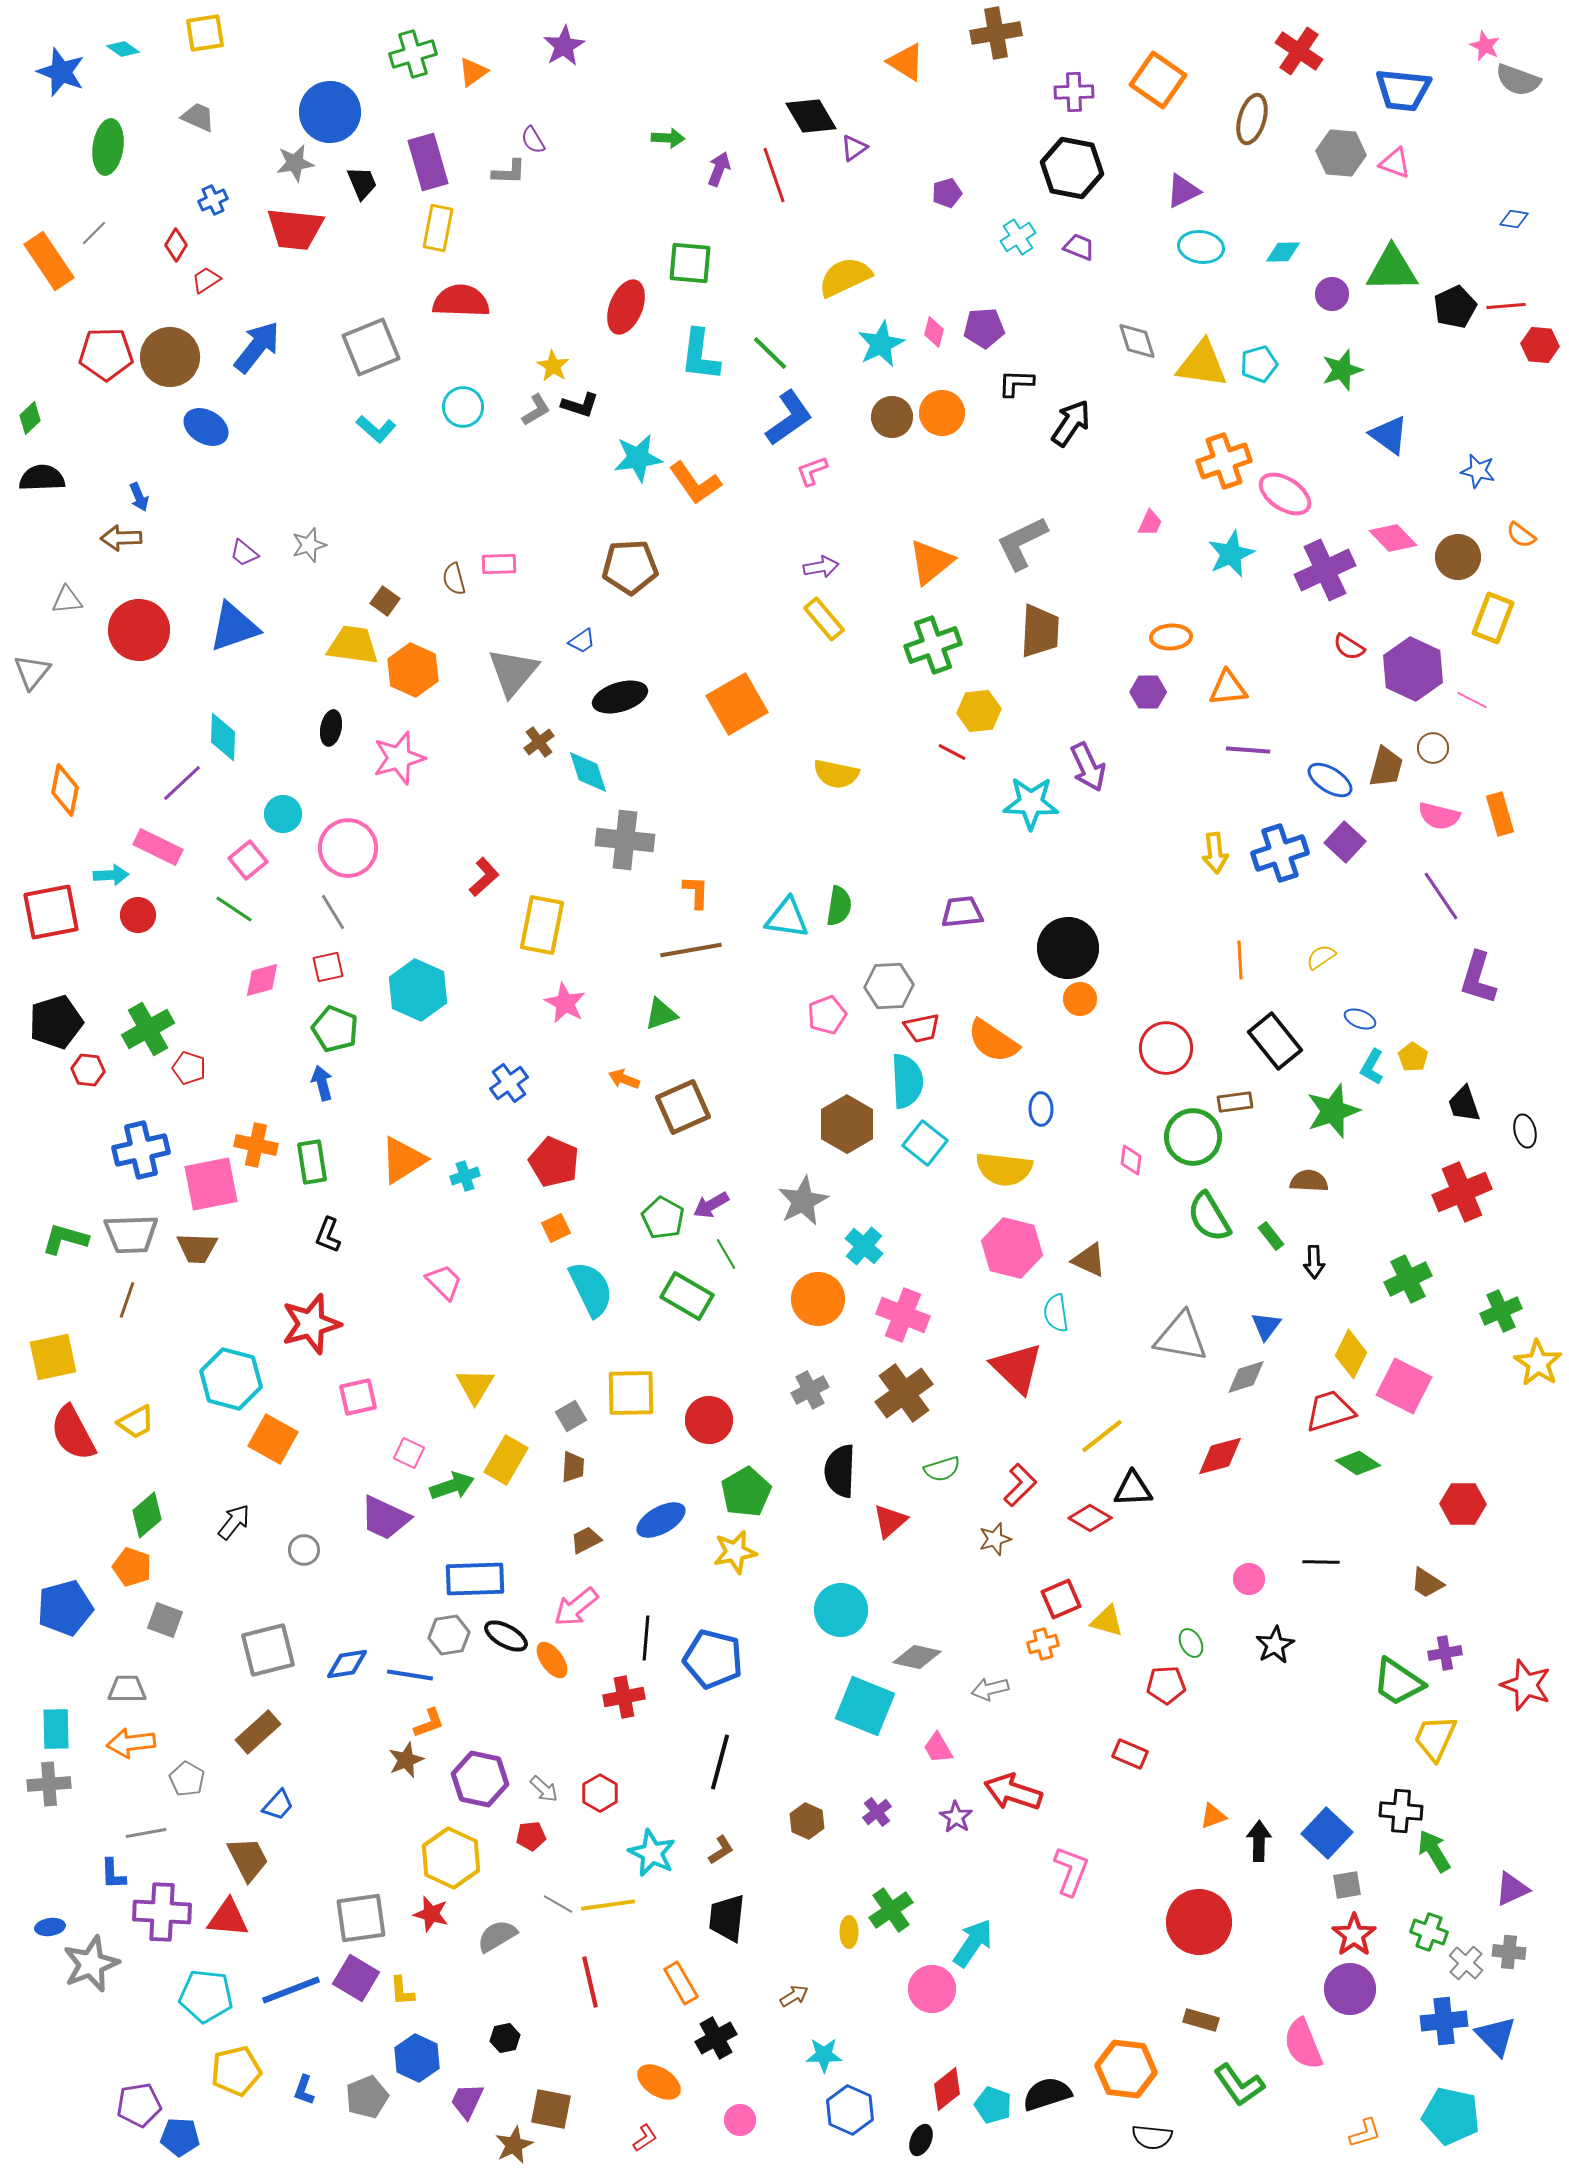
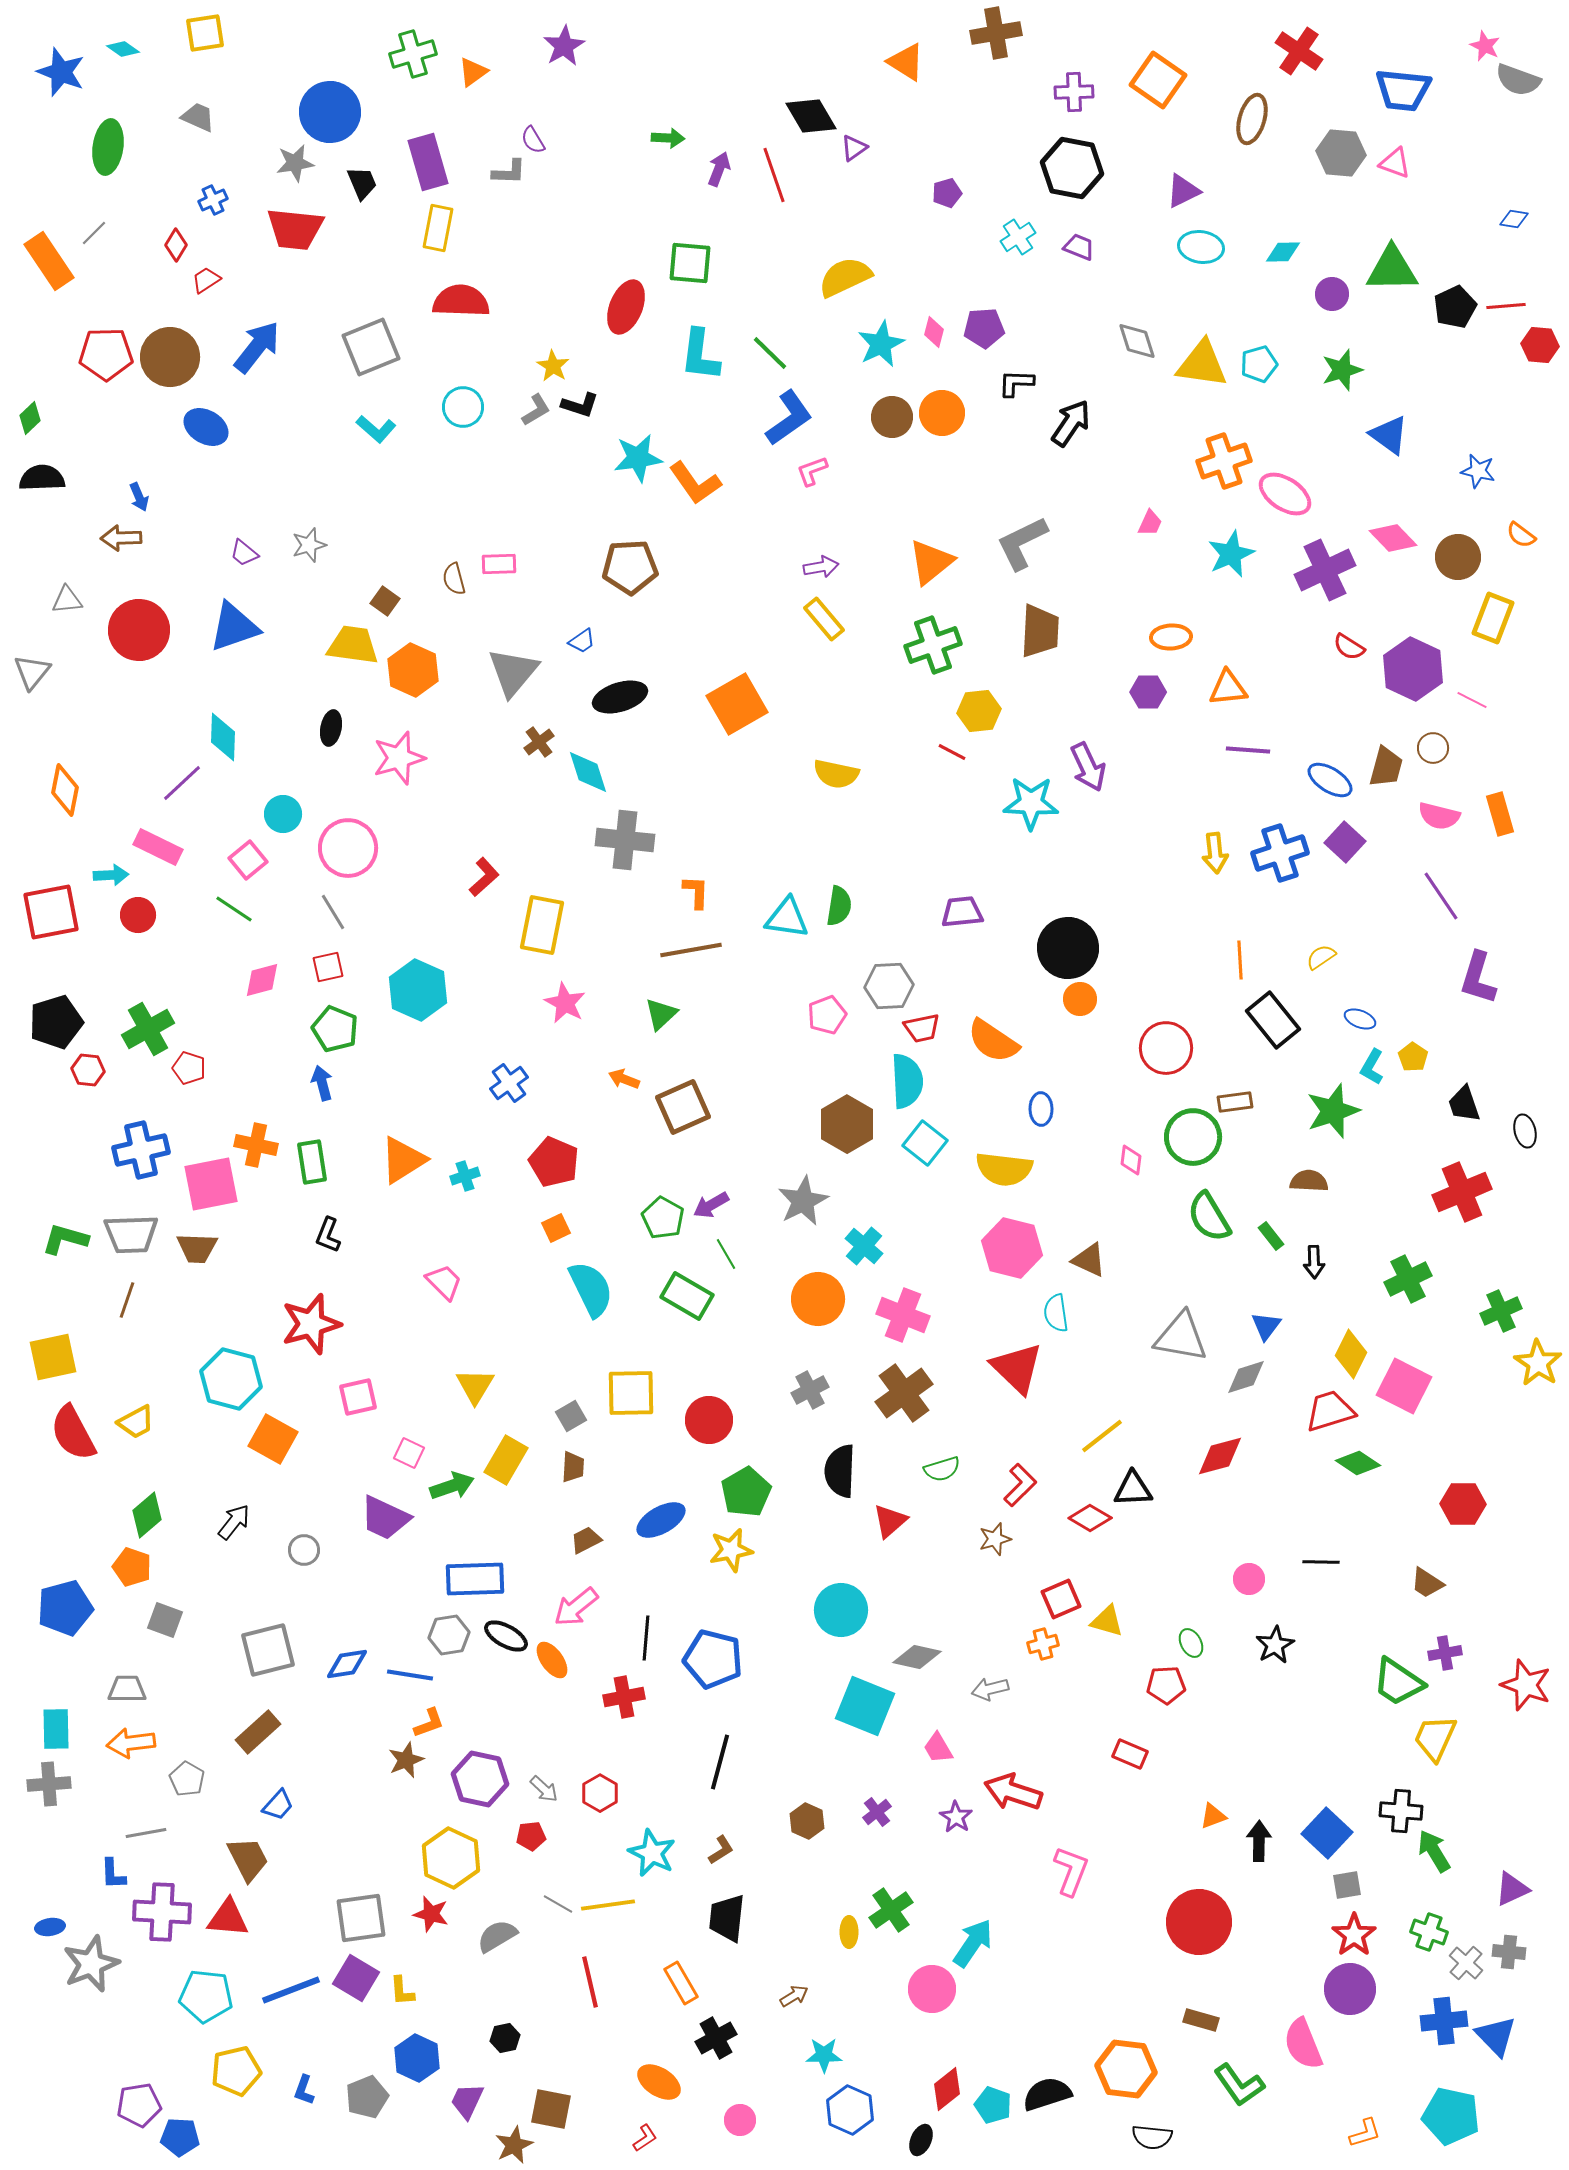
green triangle at (661, 1014): rotated 24 degrees counterclockwise
black rectangle at (1275, 1041): moved 2 px left, 21 px up
yellow star at (735, 1552): moved 4 px left, 2 px up
